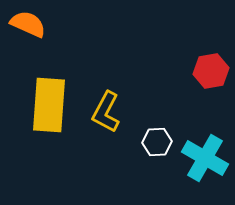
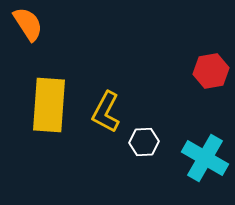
orange semicircle: rotated 33 degrees clockwise
white hexagon: moved 13 px left
